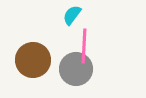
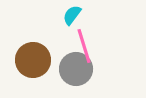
pink line: rotated 20 degrees counterclockwise
